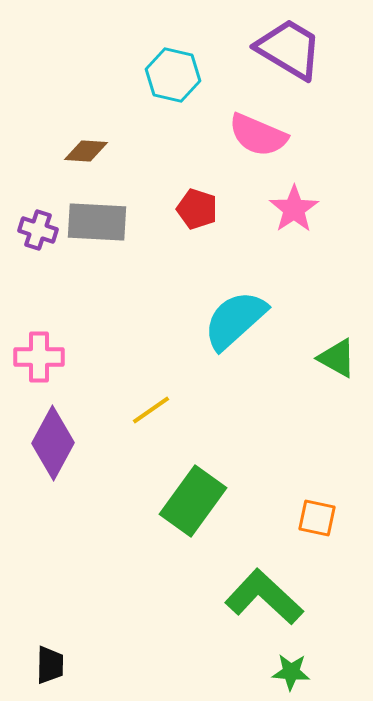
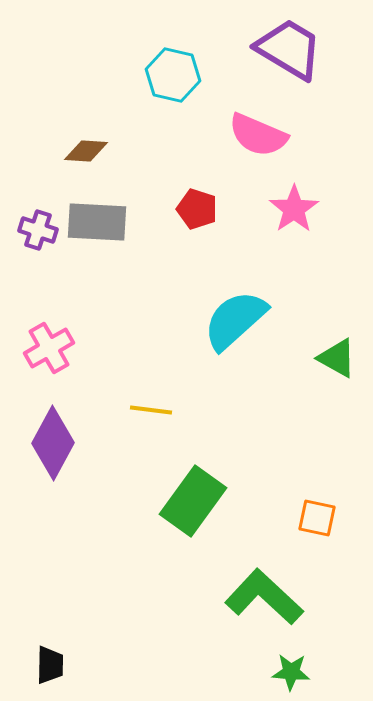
pink cross: moved 10 px right, 9 px up; rotated 30 degrees counterclockwise
yellow line: rotated 42 degrees clockwise
